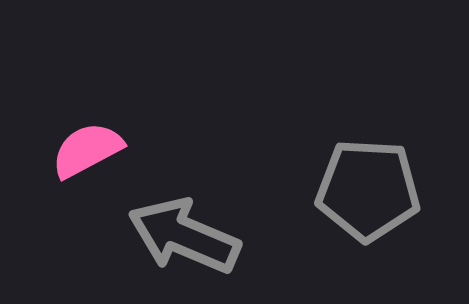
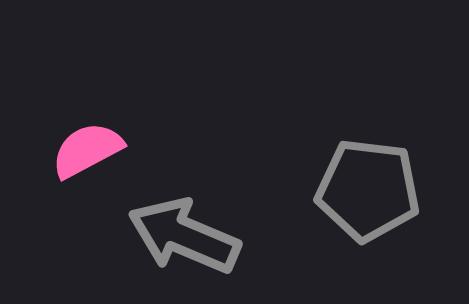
gray pentagon: rotated 4 degrees clockwise
